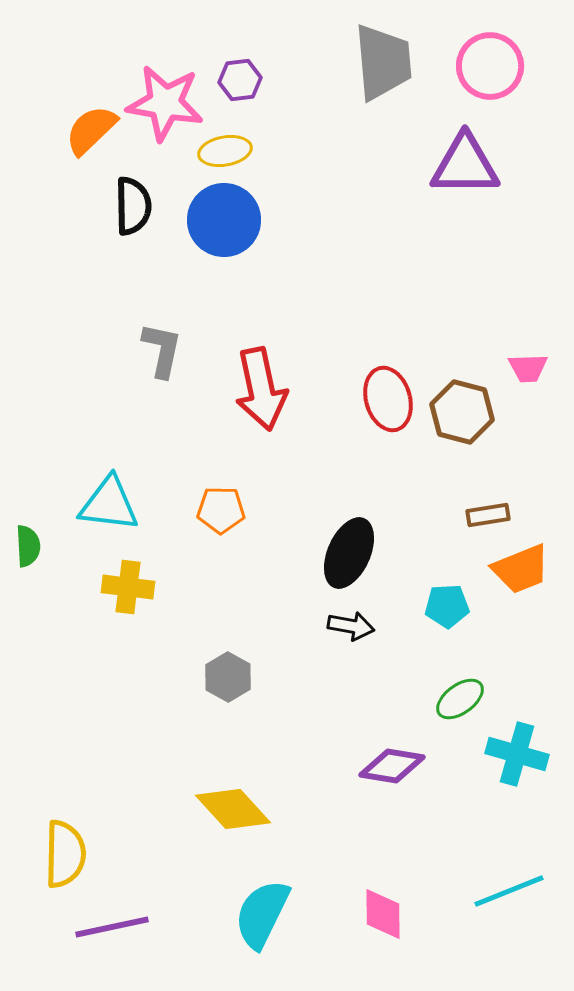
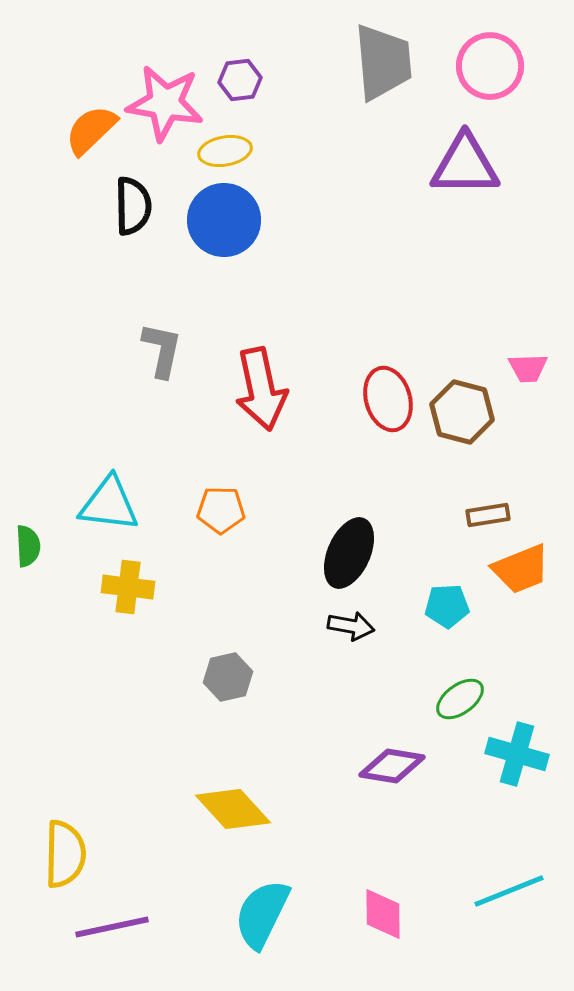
gray hexagon: rotated 18 degrees clockwise
